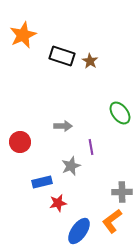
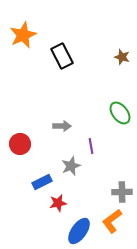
black rectangle: rotated 45 degrees clockwise
brown star: moved 32 px right, 4 px up; rotated 14 degrees counterclockwise
gray arrow: moved 1 px left
red circle: moved 2 px down
purple line: moved 1 px up
blue rectangle: rotated 12 degrees counterclockwise
